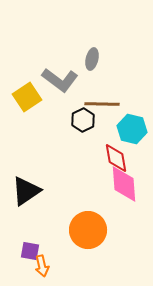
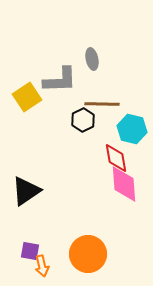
gray ellipse: rotated 25 degrees counterclockwise
gray L-shape: rotated 39 degrees counterclockwise
orange circle: moved 24 px down
